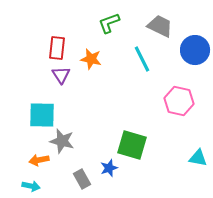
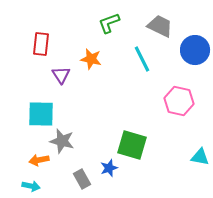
red rectangle: moved 16 px left, 4 px up
cyan square: moved 1 px left, 1 px up
cyan triangle: moved 2 px right, 1 px up
